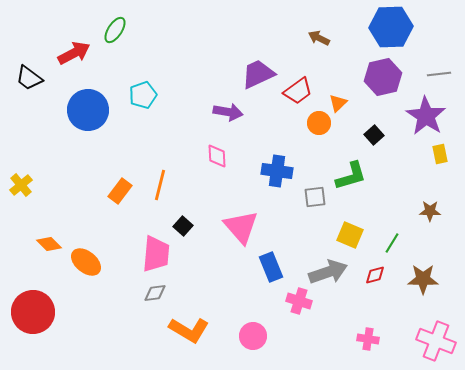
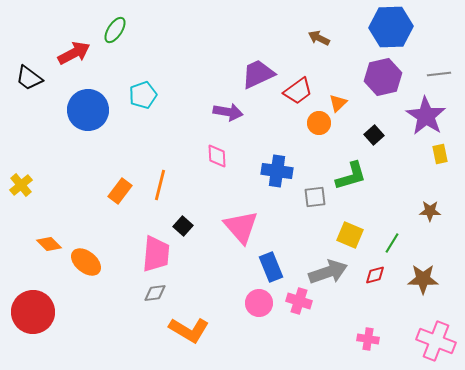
pink circle at (253, 336): moved 6 px right, 33 px up
